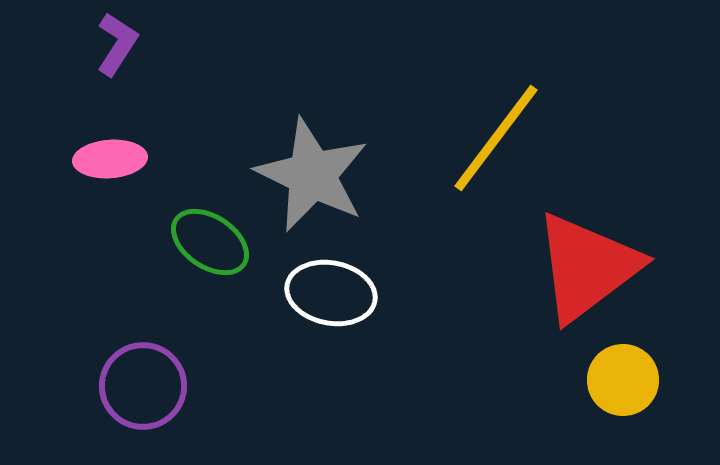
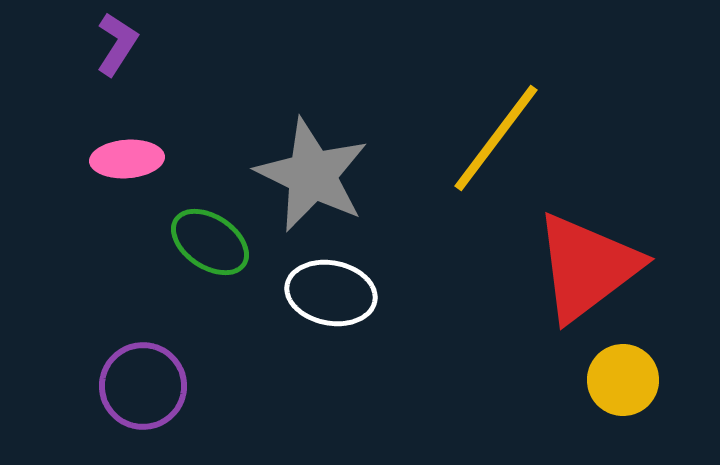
pink ellipse: moved 17 px right
